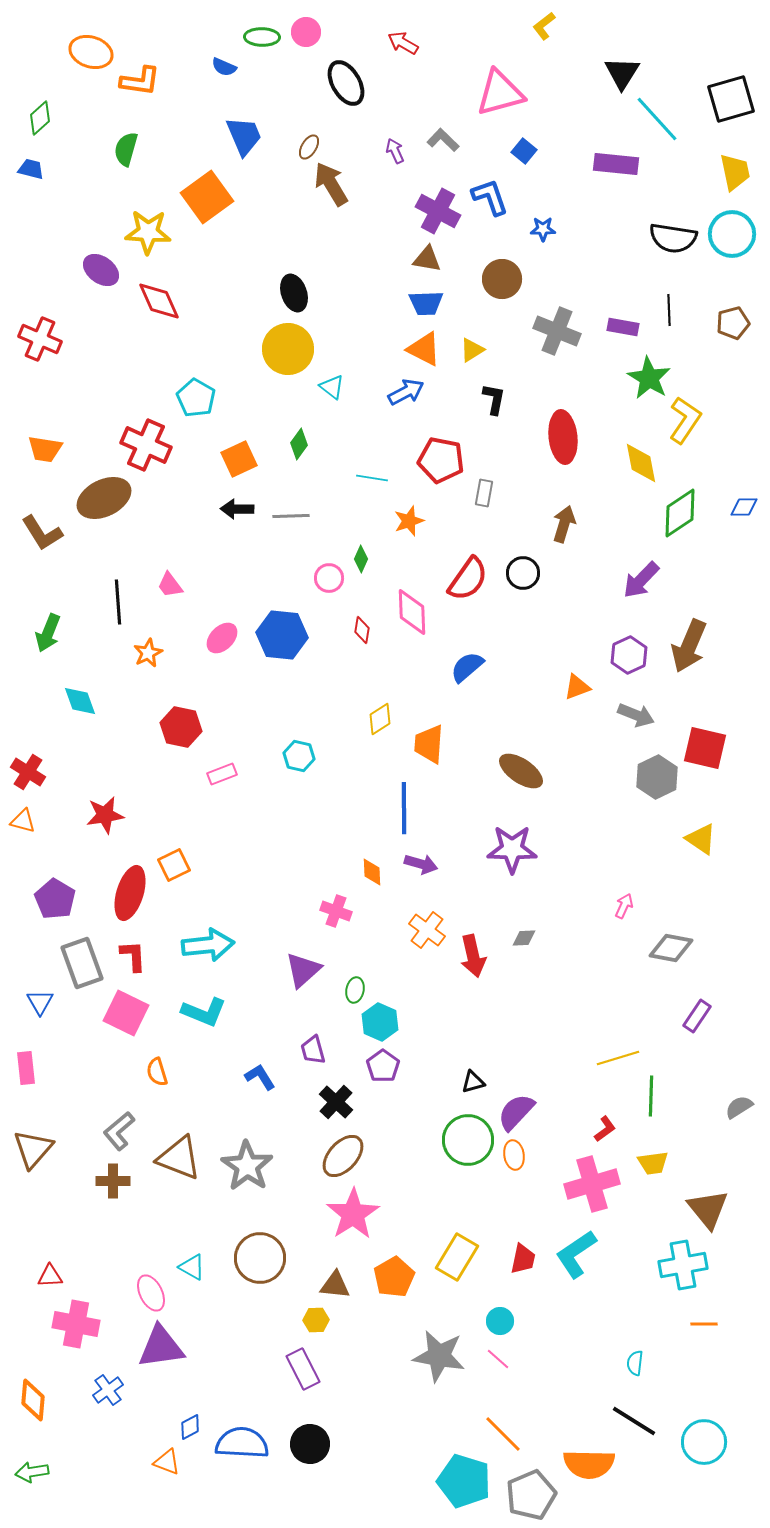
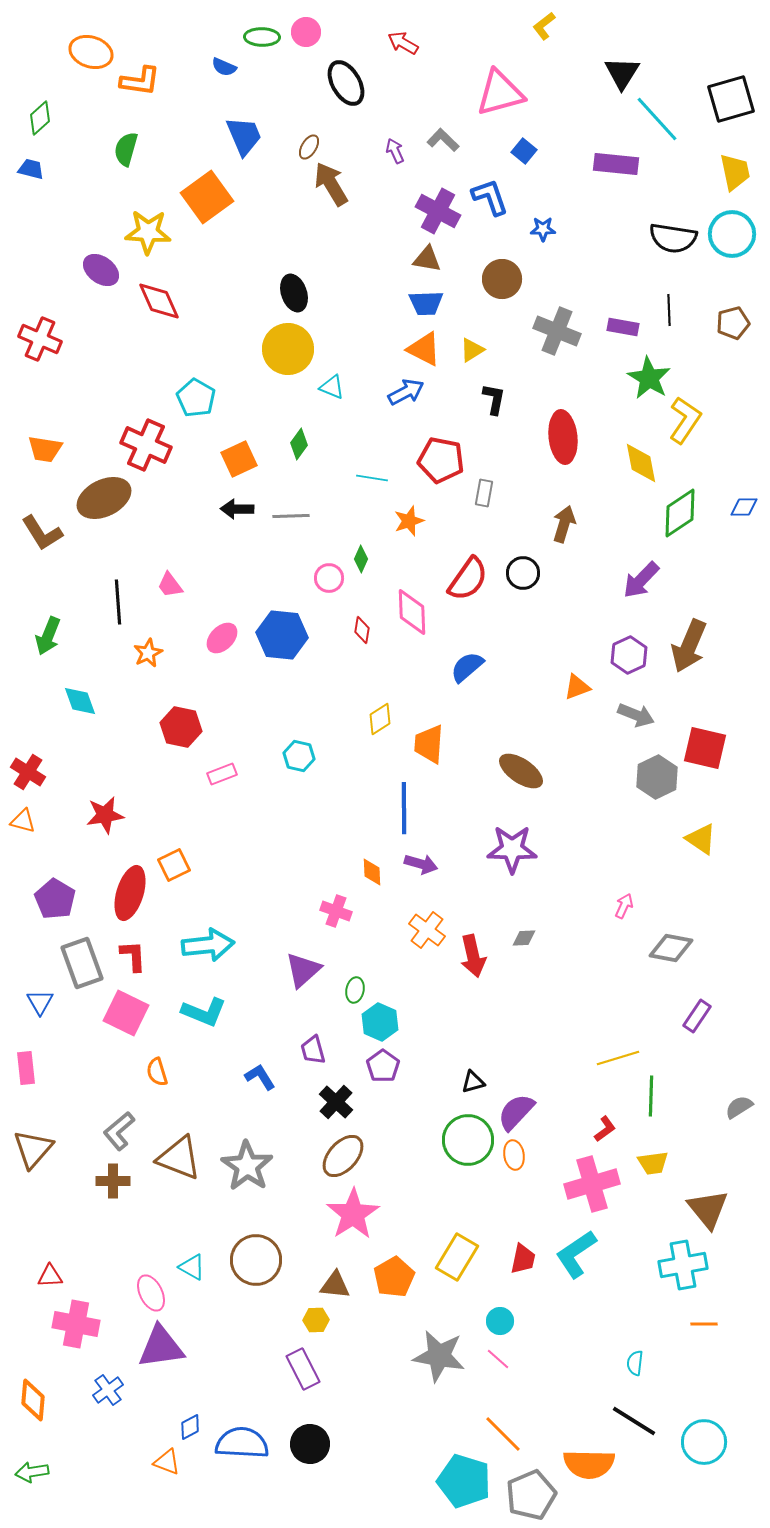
cyan triangle at (332, 387): rotated 16 degrees counterclockwise
green arrow at (48, 633): moved 3 px down
brown circle at (260, 1258): moved 4 px left, 2 px down
